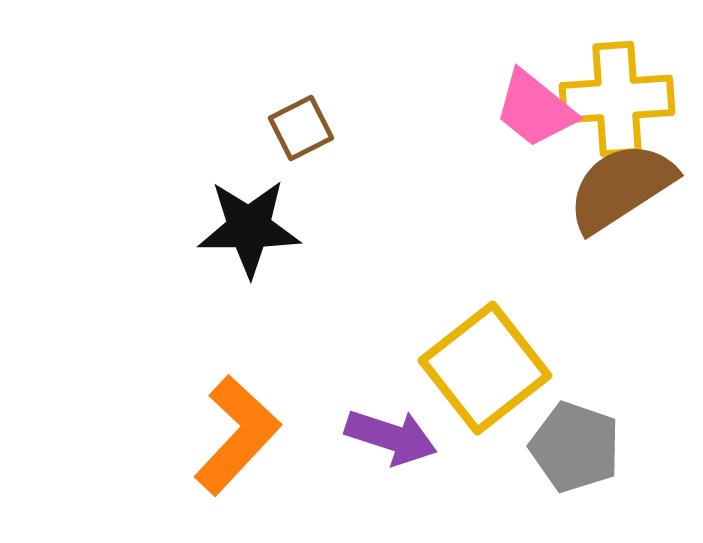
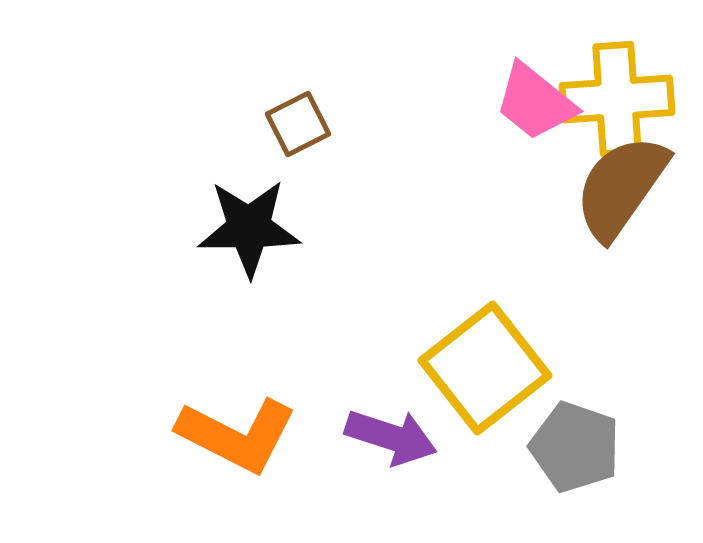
pink trapezoid: moved 7 px up
brown square: moved 3 px left, 4 px up
brown semicircle: rotated 22 degrees counterclockwise
orange L-shape: rotated 74 degrees clockwise
